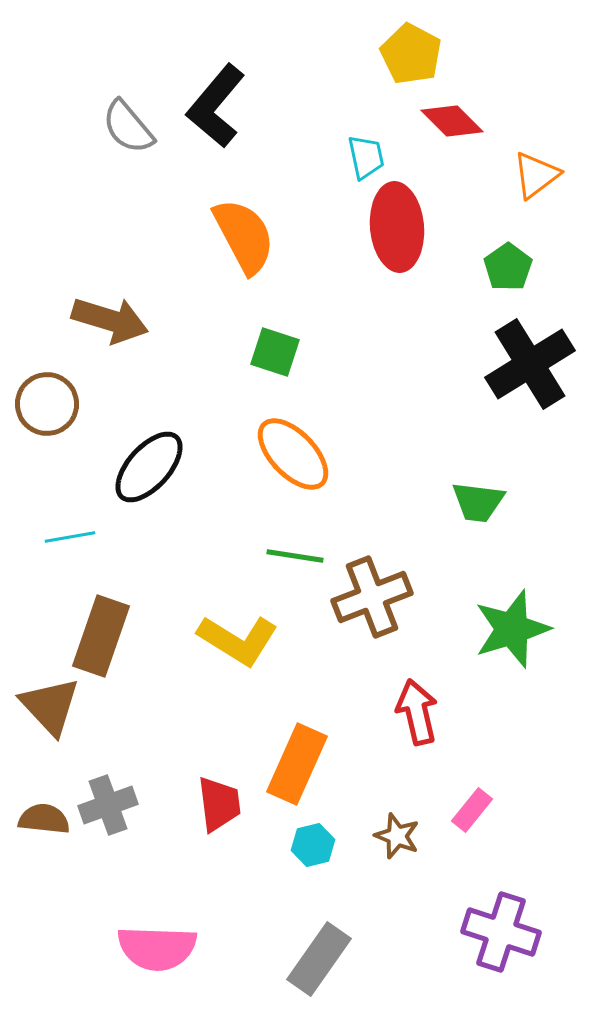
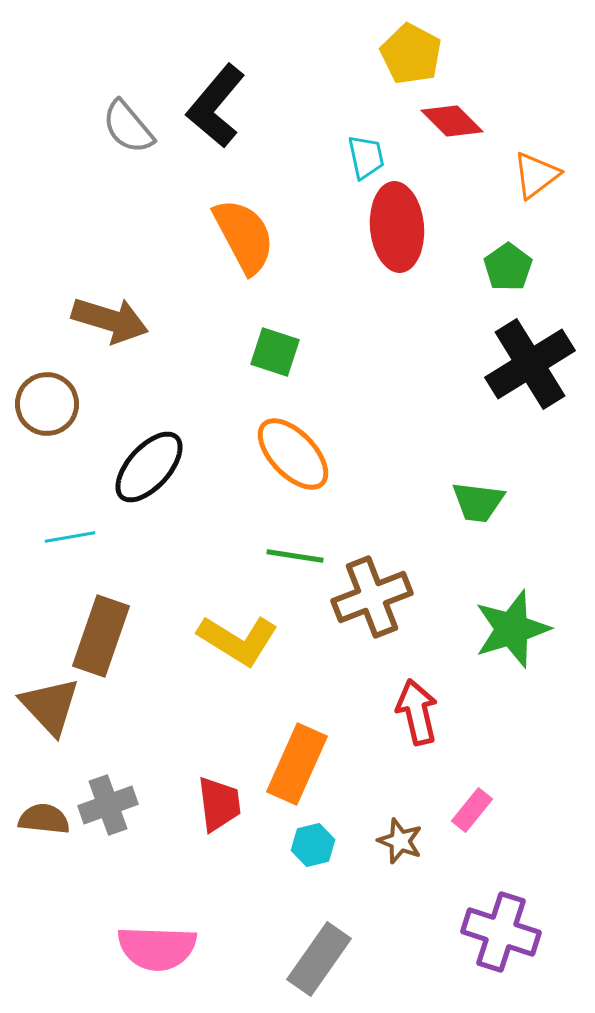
brown star: moved 3 px right, 5 px down
